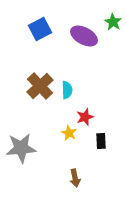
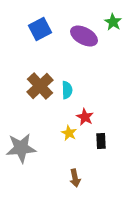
red star: rotated 24 degrees counterclockwise
